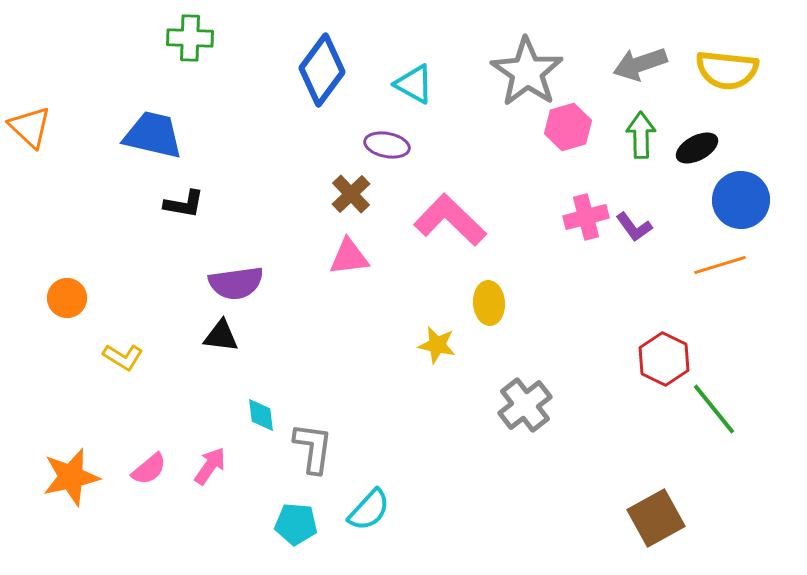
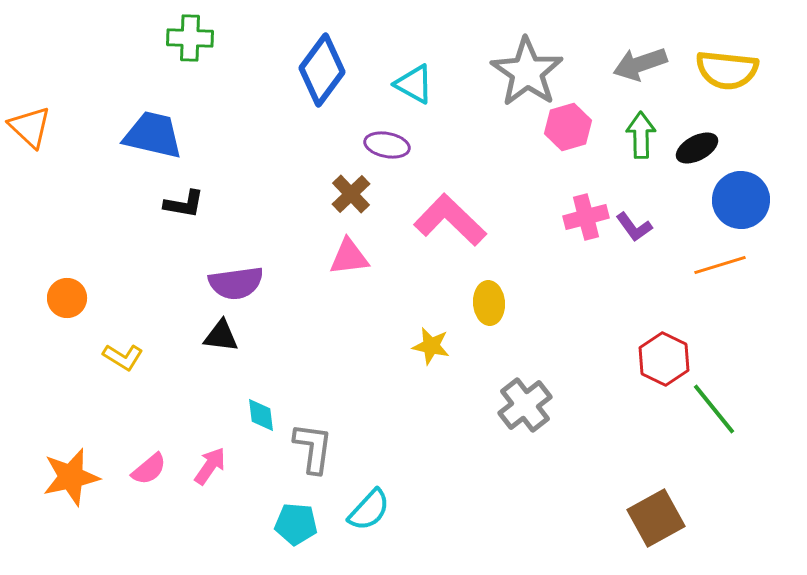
yellow star: moved 6 px left, 1 px down
